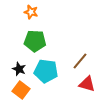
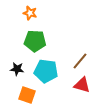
orange star: moved 1 px left, 1 px down
black star: moved 2 px left; rotated 16 degrees counterclockwise
red triangle: moved 5 px left, 1 px down
orange square: moved 6 px right, 5 px down; rotated 18 degrees counterclockwise
